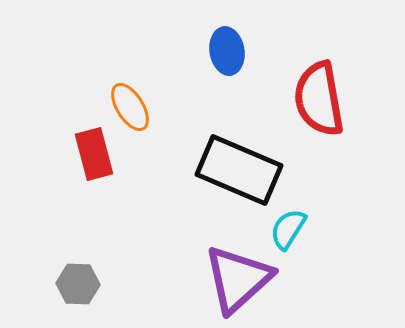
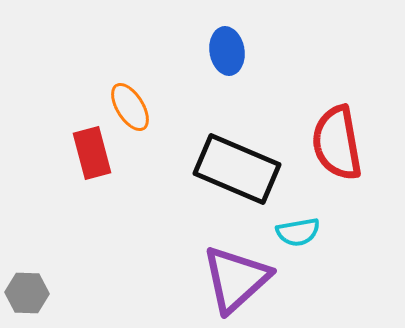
red semicircle: moved 18 px right, 44 px down
red rectangle: moved 2 px left, 1 px up
black rectangle: moved 2 px left, 1 px up
cyan semicircle: moved 10 px right, 3 px down; rotated 132 degrees counterclockwise
purple triangle: moved 2 px left
gray hexagon: moved 51 px left, 9 px down
